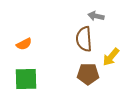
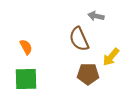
brown semicircle: moved 5 px left; rotated 20 degrees counterclockwise
orange semicircle: moved 2 px right, 3 px down; rotated 91 degrees counterclockwise
